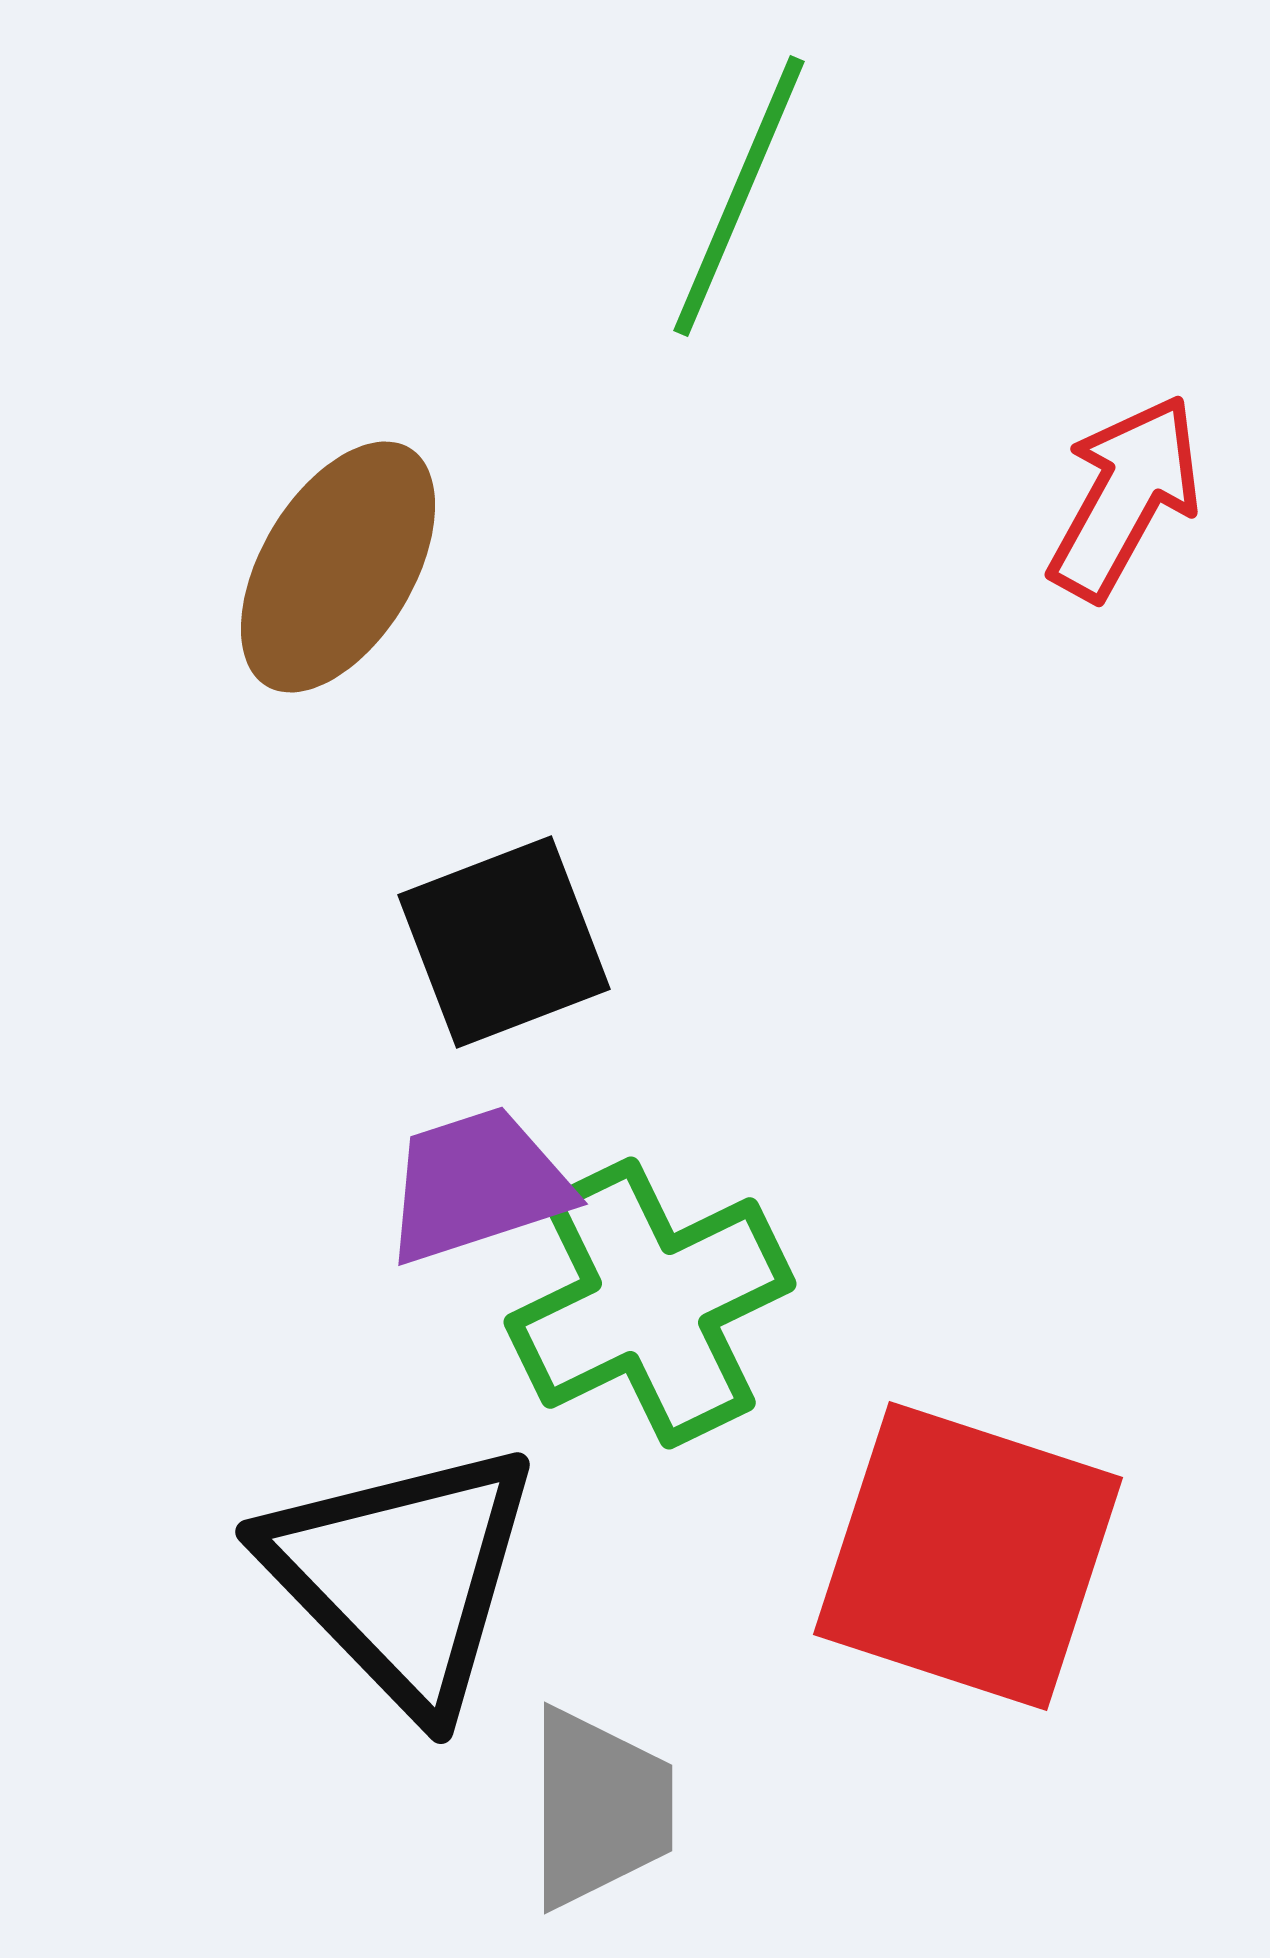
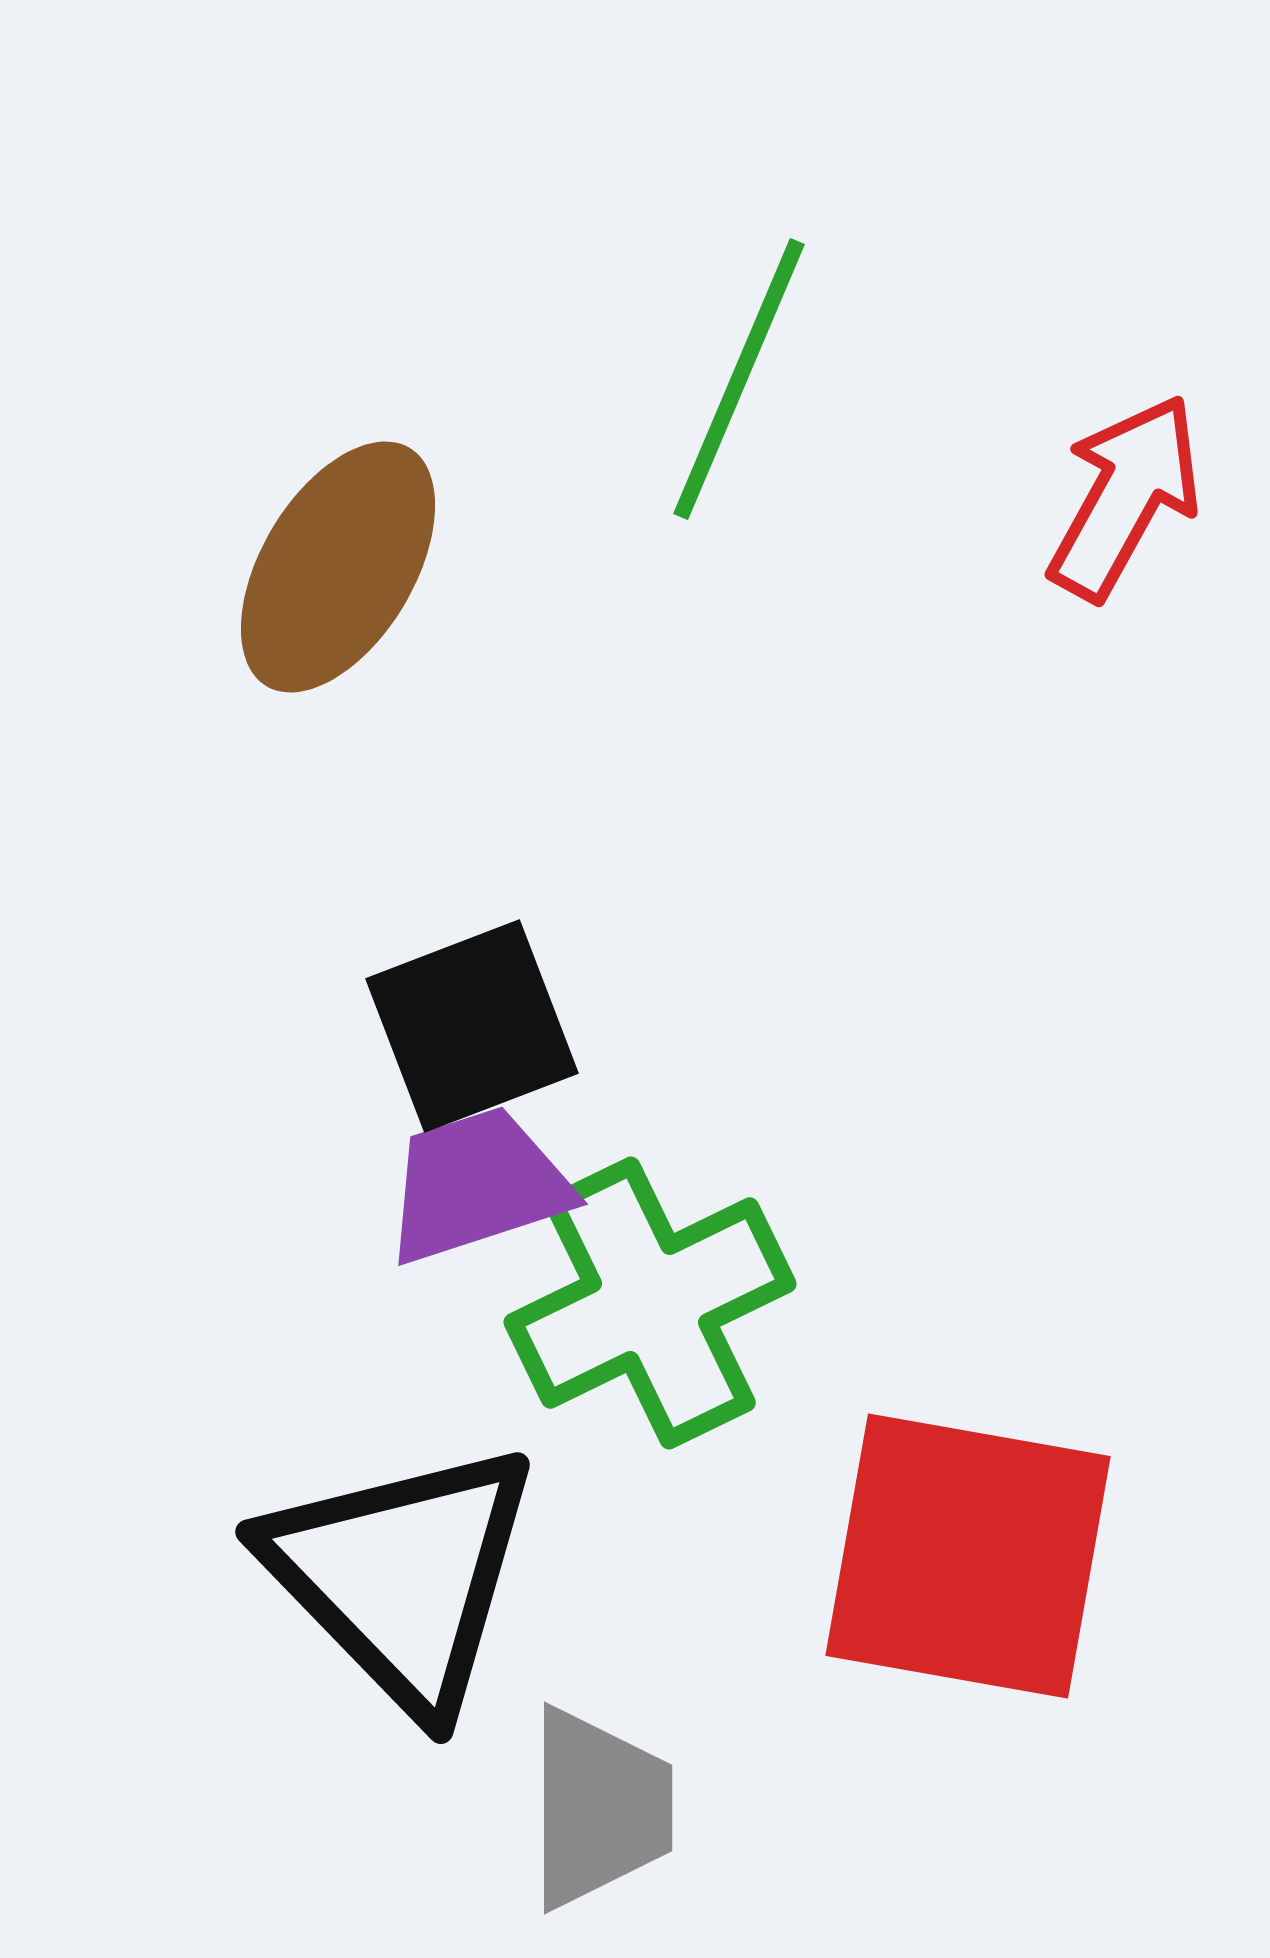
green line: moved 183 px down
black square: moved 32 px left, 84 px down
red square: rotated 8 degrees counterclockwise
